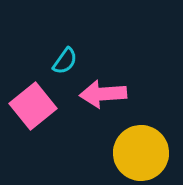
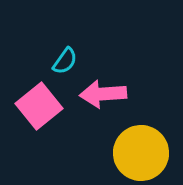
pink square: moved 6 px right
